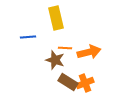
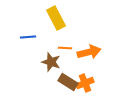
yellow rectangle: rotated 15 degrees counterclockwise
brown star: moved 4 px left, 2 px down
